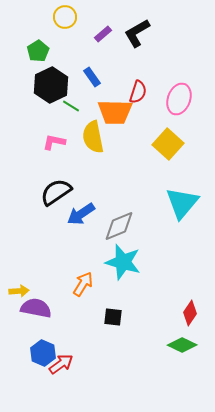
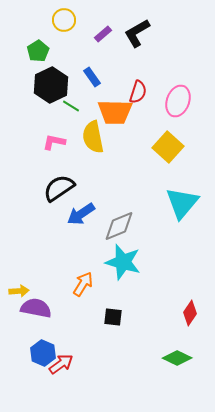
yellow circle: moved 1 px left, 3 px down
pink ellipse: moved 1 px left, 2 px down
yellow square: moved 3 px down
black semicircle: moved 3 px right, 4 px up
green diamond: moved 5 px left, 13 px down
